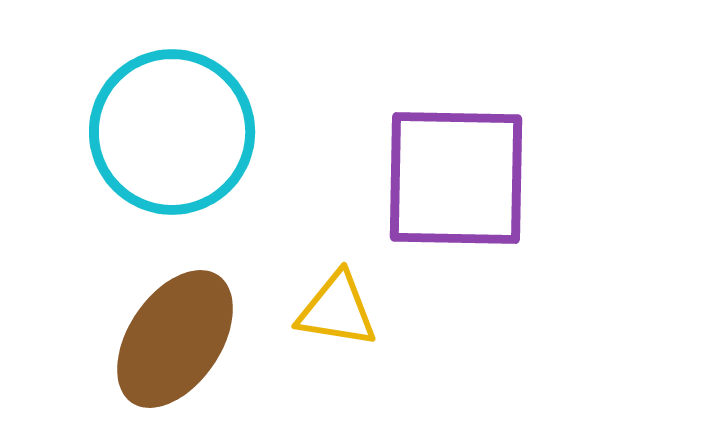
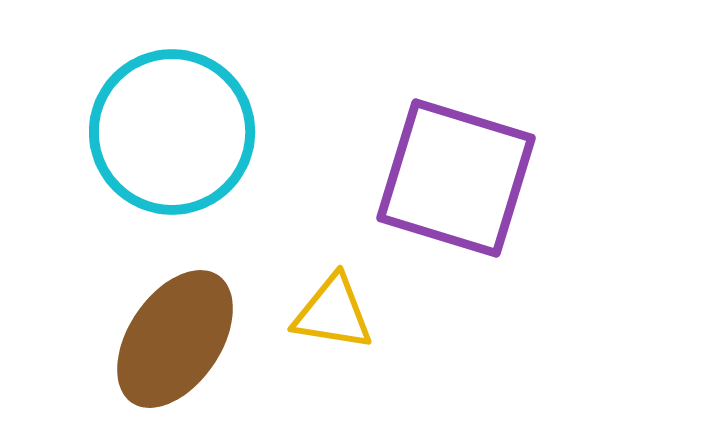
purple square: rotated 16 degrees clockwise
yellow triangle: moved 4 px left, 3 px down
